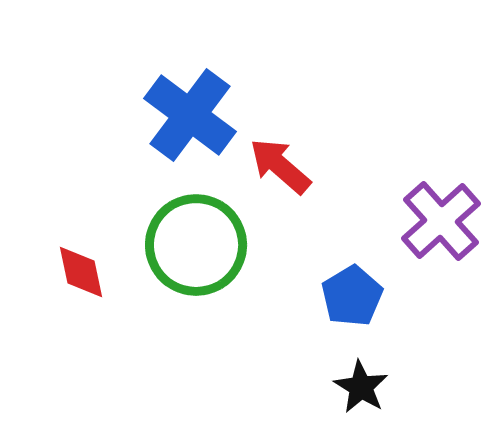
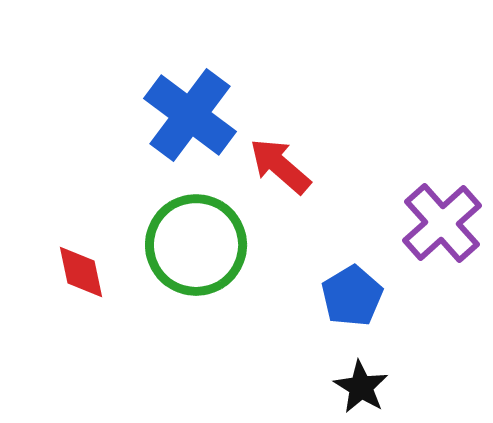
purple cross: moved 1 px right, 2 px down
